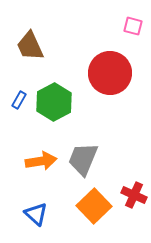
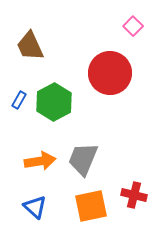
pink square: rotated 30 degrees clockwise
orange arrow: moved 1 px left
red cross: rotated 10 degrees counterclockwise
orange square: moved 3 px left; rotated 32 degrees clockwise
blue triangle: moved 1 px left, 7 px up
